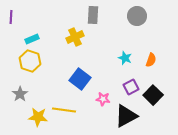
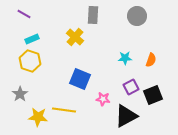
purple line: moved 13 px right, 3 px up; rotated 64 degrees counterclockwise
yellow cross: rotated 24 degrees counterclockwise
cyan star: rotated 24 degrees counterclockwise
blue square: rotated 15 degrees counterclockwise
black square: rotated 24 degrees clockwise
